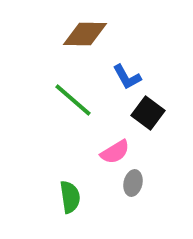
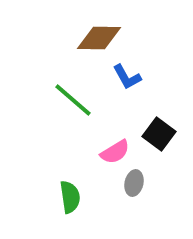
brown diamond: moved 14 px right, 4 px down
black square: moved 11 px right, 21 px down
gray ellipse: moved 1 px right
